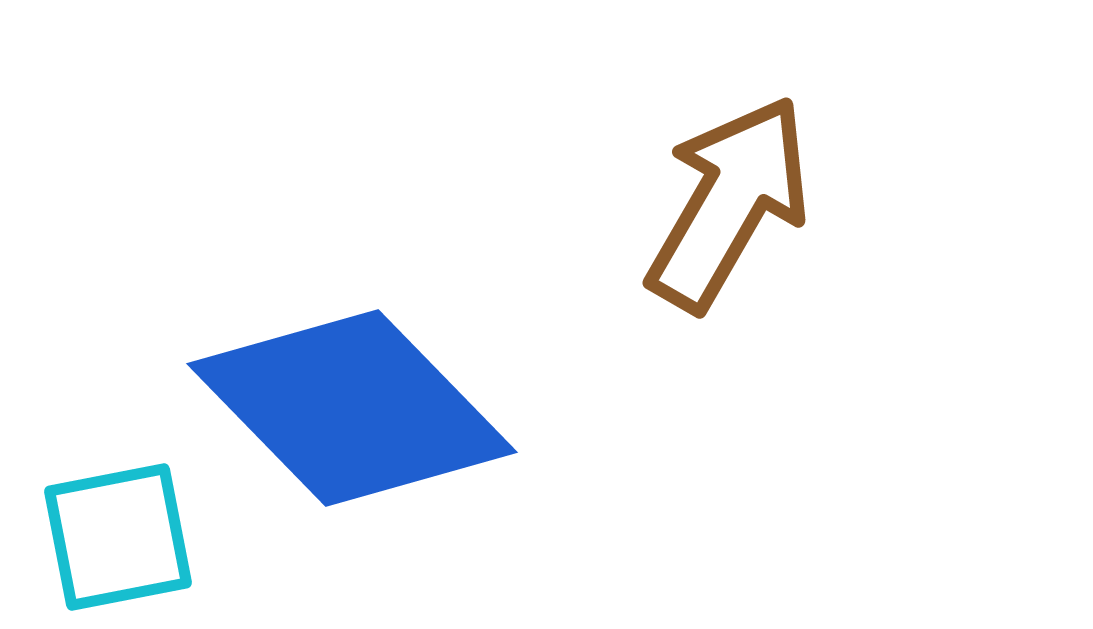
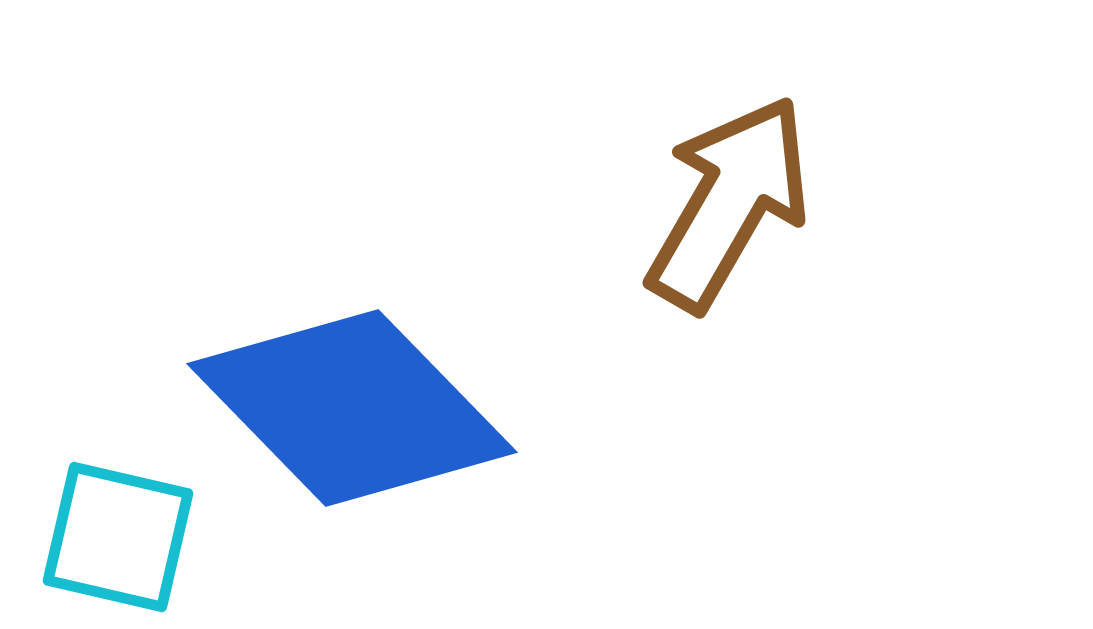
cyan square: rotated 24 degrees clockwise
